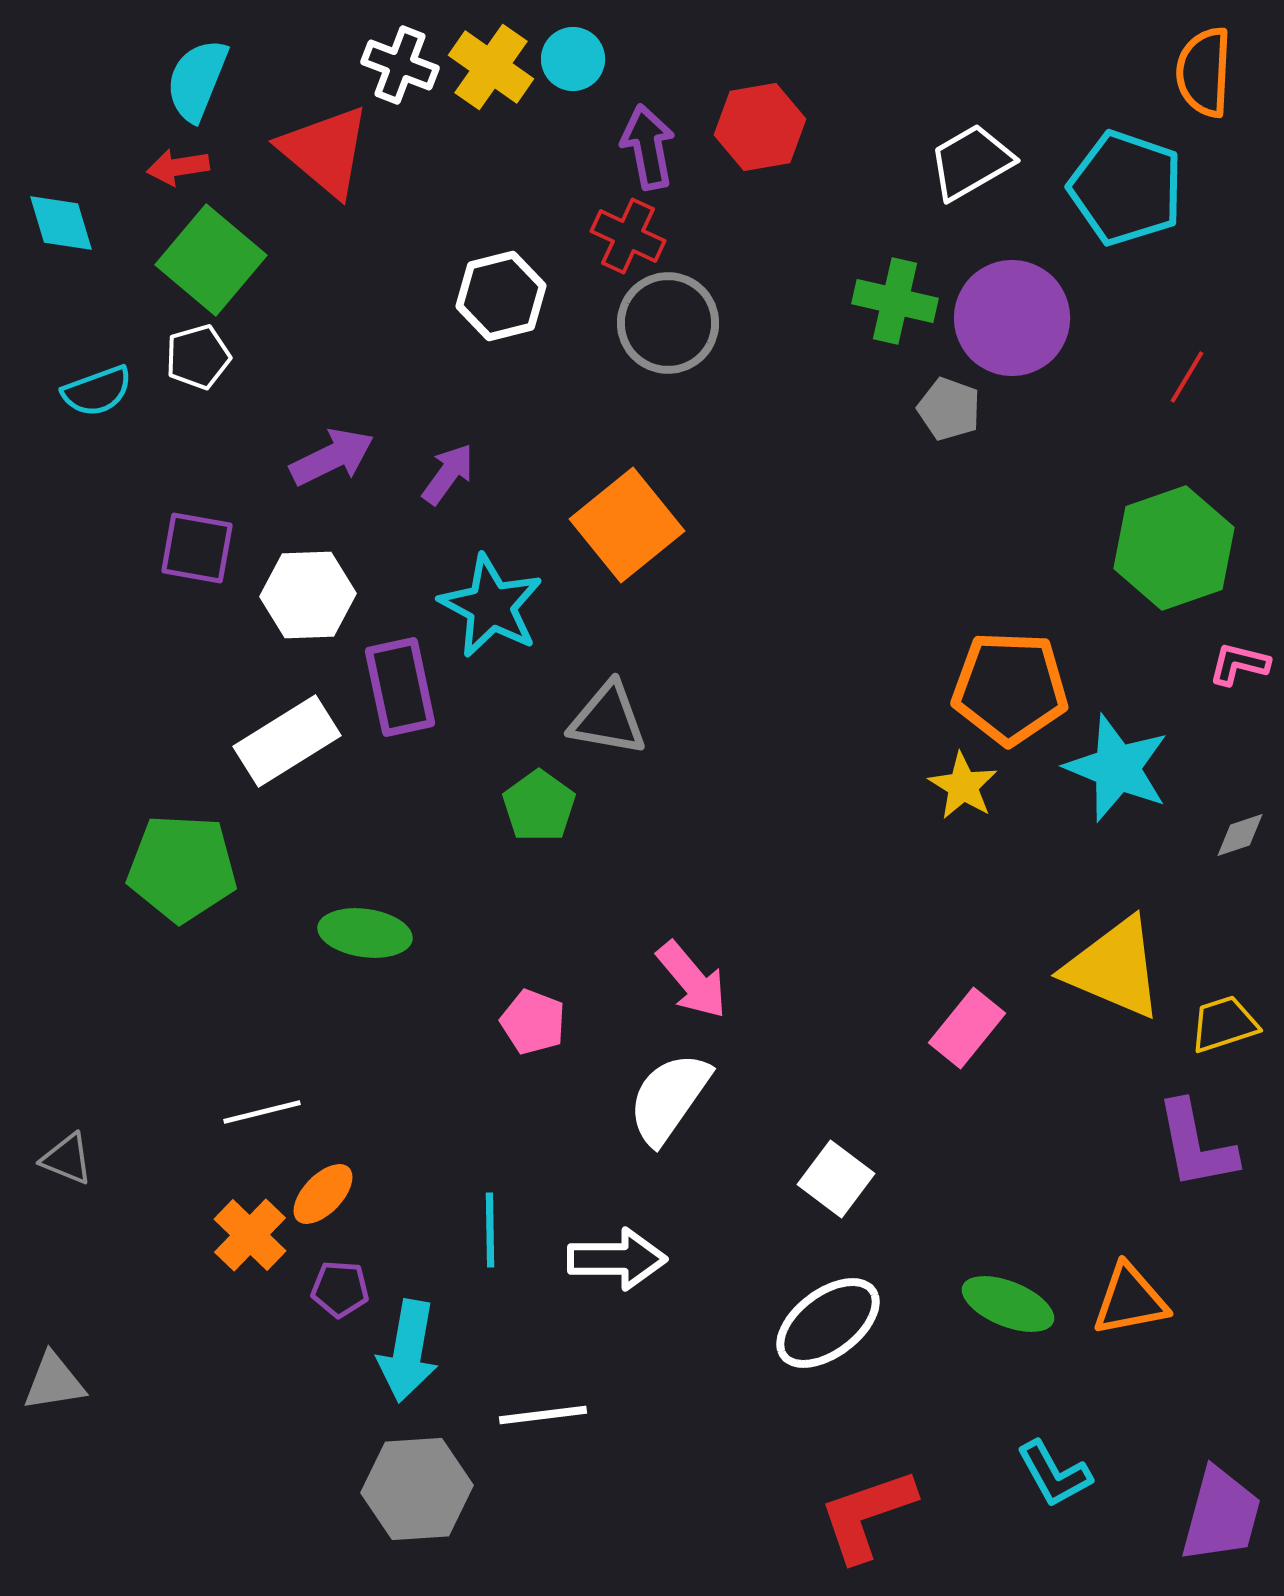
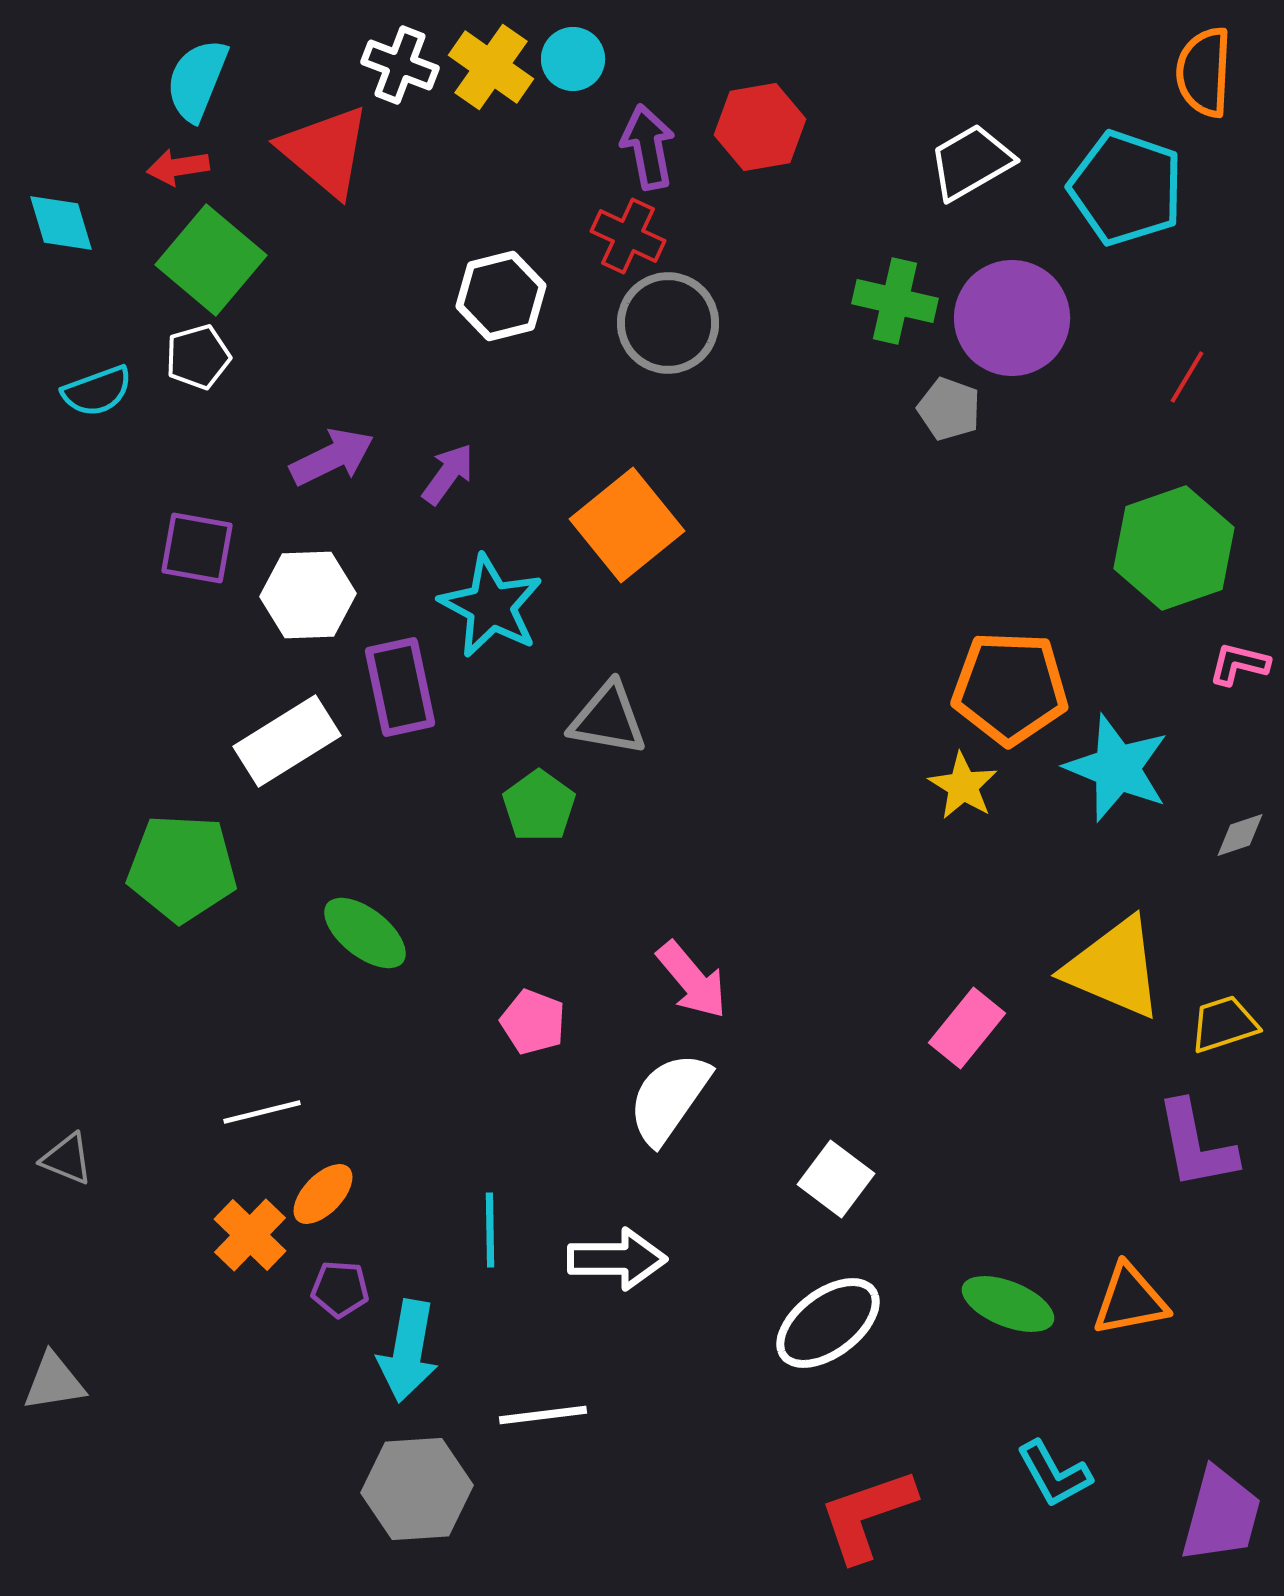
green ellipse at (365, 933): rotated 30 degrees clockwise
